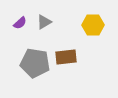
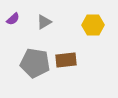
purple semicircle: moved 7 px left, 4 px up
brown rectangle: moved 3 px down
